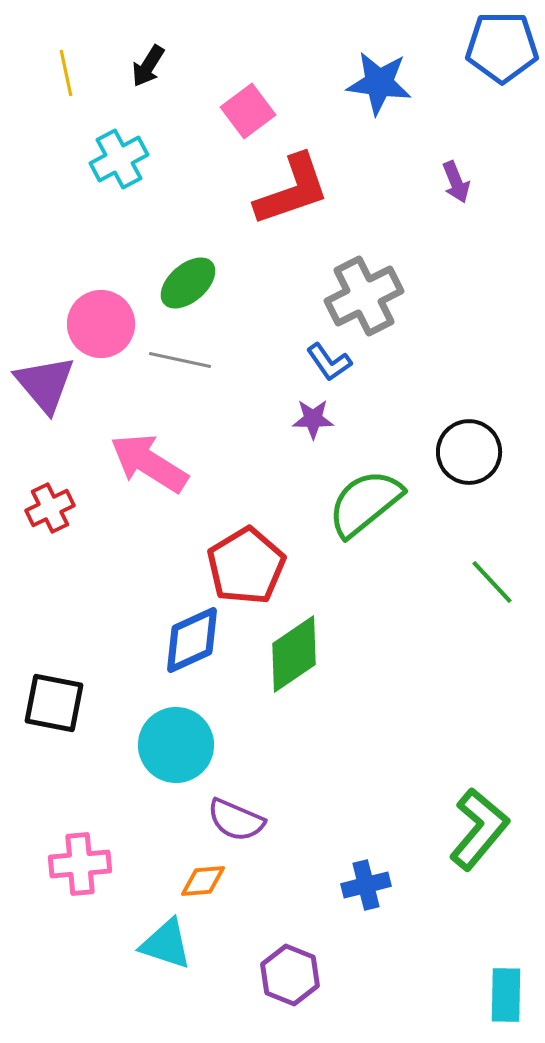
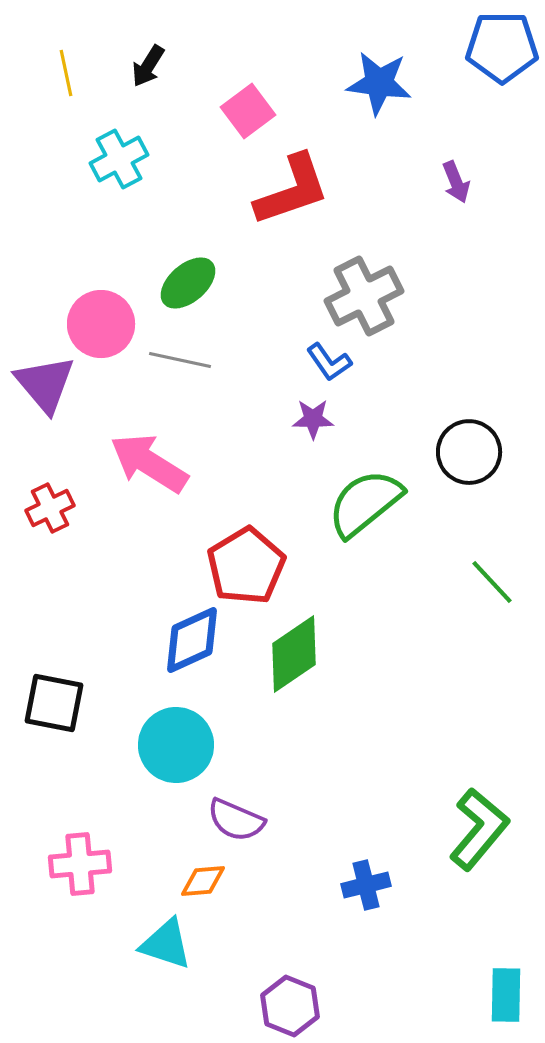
purple hexagon: moved 31 px down
